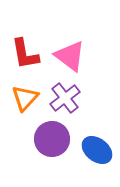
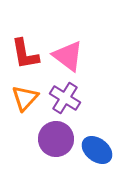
pink triangle: moved 2 px left
purple cross: rotated 20 degrees counterclockwise
purple circle: moved 4 px right
